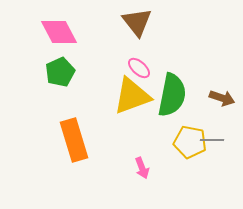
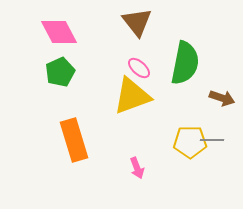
green semicircle: moved 13 px right, 32 px up
yellow pentagon: rotated 12 degrees counterclockwise
pink arrow: moved 5 px left
